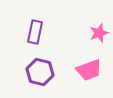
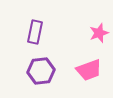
purple hexagon: moved 1 px right, 1 px up; rotated 20 degrees counterclockwise
